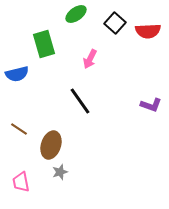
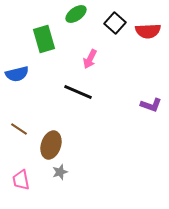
green rectangle: moved 5 px up
black line: moved 2 px left, 9 px up; rotated 32 degrees counterclockwise
pink trapezoid: moved 2 px up
